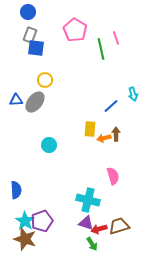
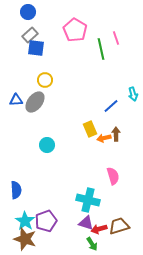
gray rectangle: rotated 28 degrees clockwise
yellow rectangle: rotated 28 degrees counterclockwise
cyan circle: moved 2 px left
purple pentagon: moved 4 px right
